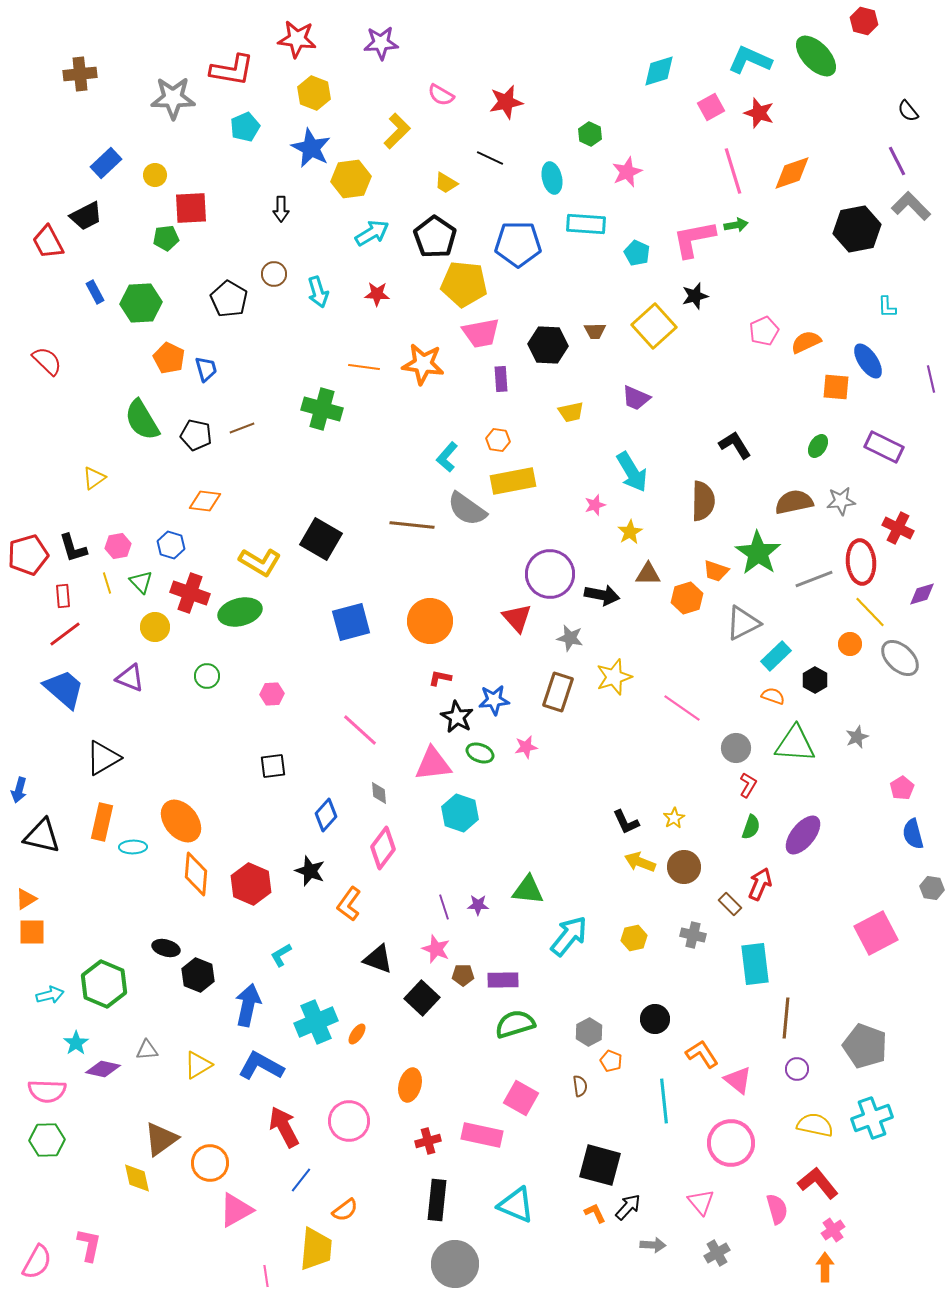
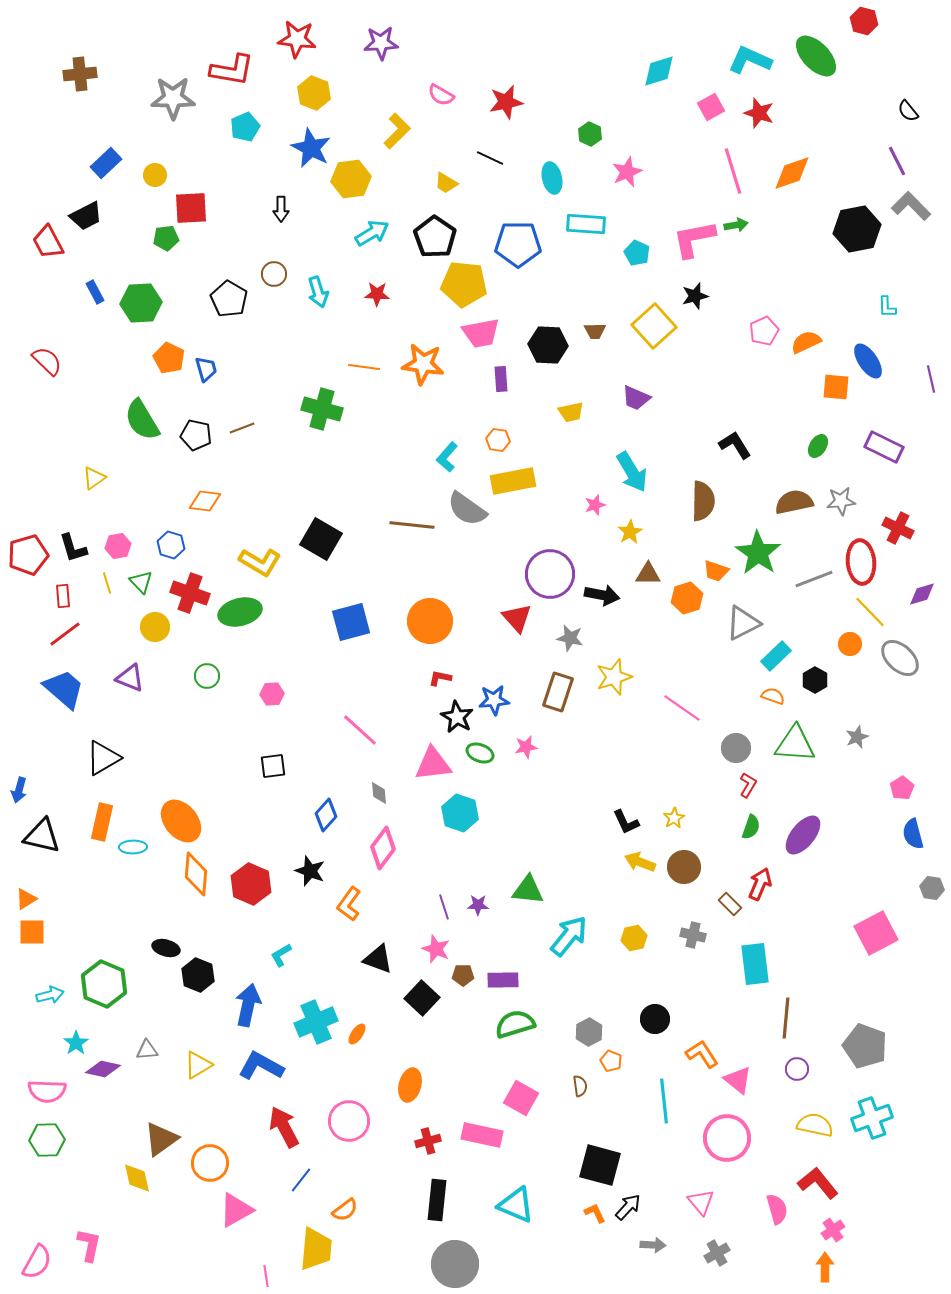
pink circle at (731, 1143): moved 4 px left, 5 px up
